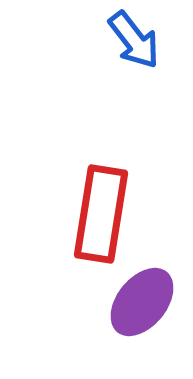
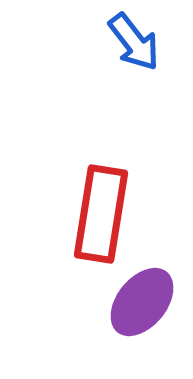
blue arrow: moved 2 px down
